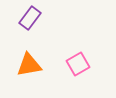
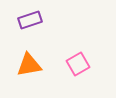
purple rectangle: moved 2 px down; rotated 35 degrees clockwise
